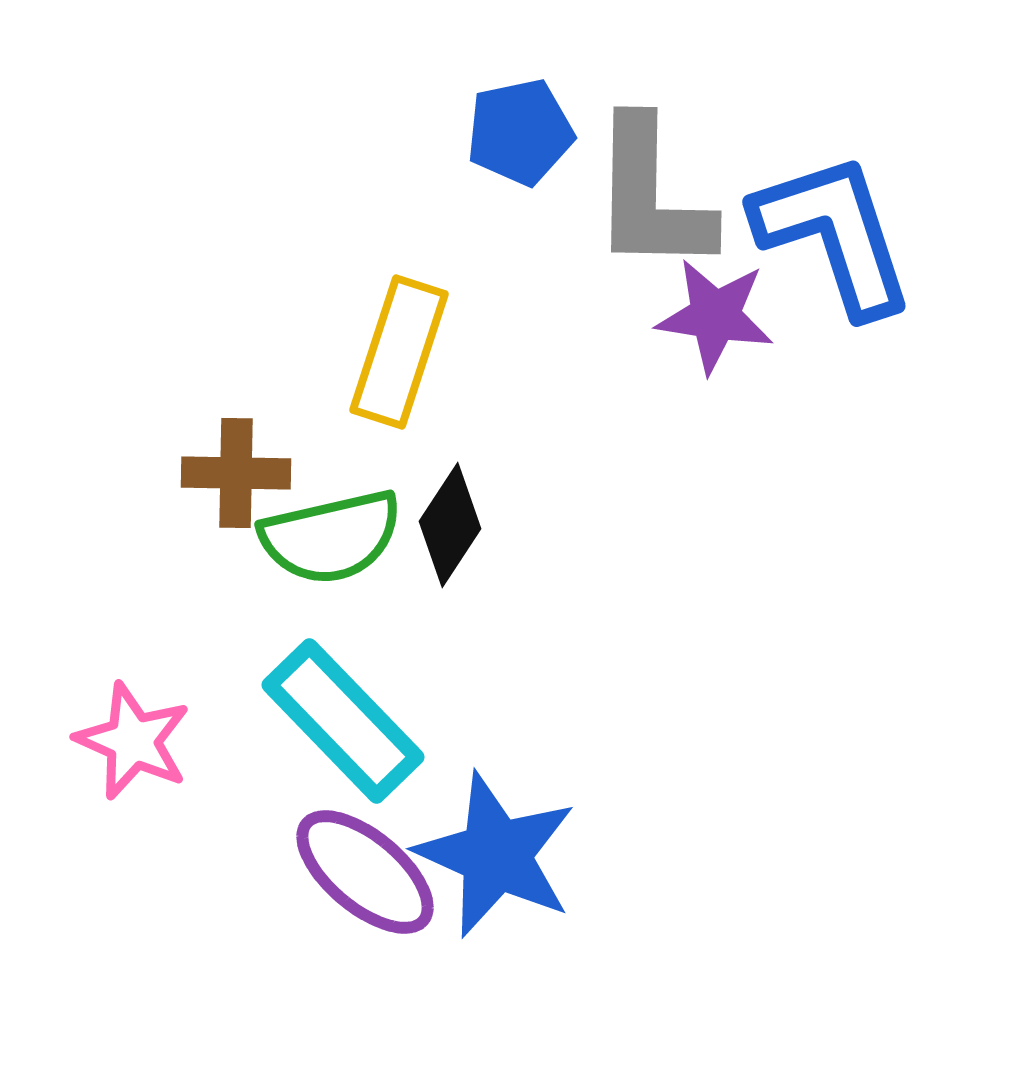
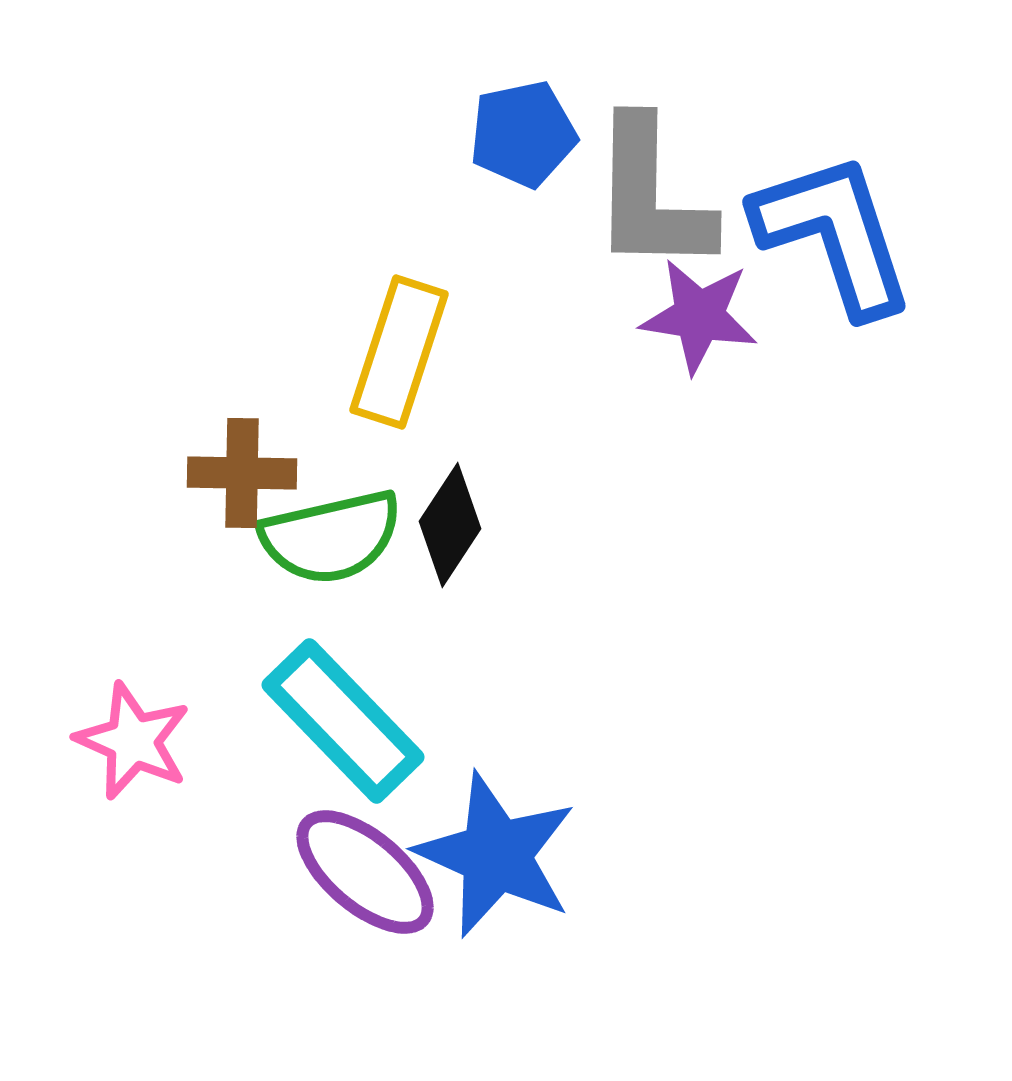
blue pentagon: moved 3 px right, 2 px down
purple star: moved 16 px left
brown cross: moved 6 px right
